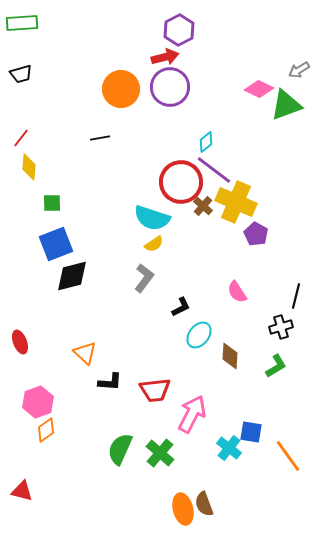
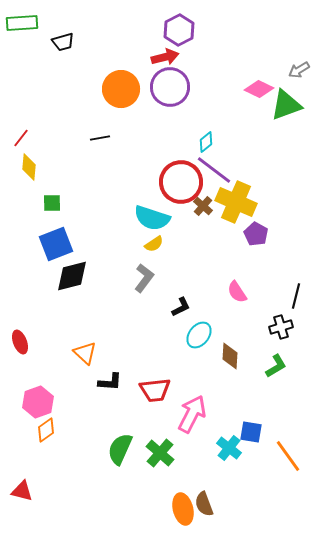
black trapezoid at (21, 74): moved 42 px right, 32 px up
